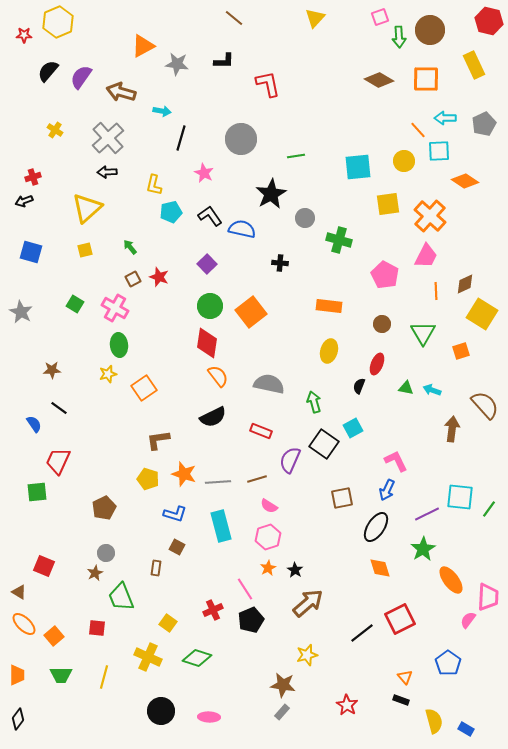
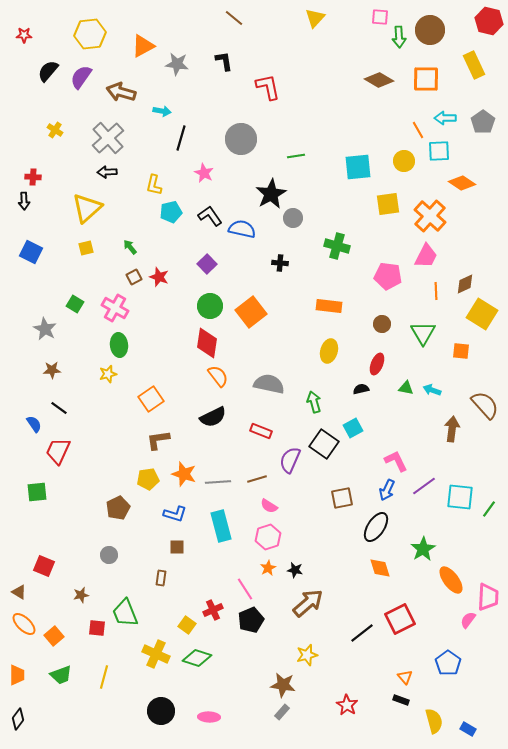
pink square at (380, 17): rotated 24 degrees clockwise
yellow hexagon at (58, 22): moved 32 px right, 12 px down; rotated 16 degrees clockwise
black L-shape at (224, 61): rotated 100 degrees counterclockwise
red L-shape at (268, 84): moved 3 px down
gray pentagon at (484, 124): moved 1 px left, 2 px up; rotated 10 degrees counterclockwise
orange line at (418, 130): rotated 12 degrees clockwise
red cross at (33, 177): rotated 21 degrees clockwise
orange diamond at (465, 181): moved 3 px left, 2 px down
black arrow at (24, 201): rotated 72 degrees counterclockwise
gray circle at (305, 218): moved 12 px left
green cross at (339, 240): moved 2 px left, 6 px down
yellow square at (85, 250): moved 1 px right, 2 px up
blue square at (31, 252): rotated 10 degrees clockwise
pink pentagon at (385, 275): moved 3 px right, 1 px down; rotated 20 degrees counterclockwise
brown square at (133, 279): moved 1 px right, 2 px up
gray star at (21, 312): moved 24 px right, 17 px down
orange square at (461, 351): rotated 24 degrees clockwise
black semicircle at (359, 386): moved 2 px right, 3 px down; rotated 56 degrees clockwise
orange square at (144, 388): moved 7 px right, 11 px down
red trapezoid at (58, 461): moved 10 px up
yellow pentagon at (148, 479): rotated 25 degrees counterclockwise
brown pentagon at (104, 508): moved 14 px right
purple line at (427, 514): moved 3 px left, 28 px up; rotated 10 degrees counterclockwise
brown square at (177, 547): rotated 28 degrees counterclockwise
gray circle at (106, 553): moved 3 px right, 2 px down
brown rectangle at (156, 568): moved 5 px right, 10 px down
black star at (295, 570): rotated 21 degrees counterclockwise
brown star at (95, 573): moved 14 px left, 22 px down; rotated 14 degrees clockwise
green trapezoid at (121, 597): moved 4 px right, 16 px down
yellow square at (168, 623): moved 19 px right, 2 px down
yellow cross at (148, 657): moved 8 px right, 3 px up
green trapezoid at (61, 675): rotated 20 degrees counterclockwise
blue rectangle at (466, 729): moved 2 px right
